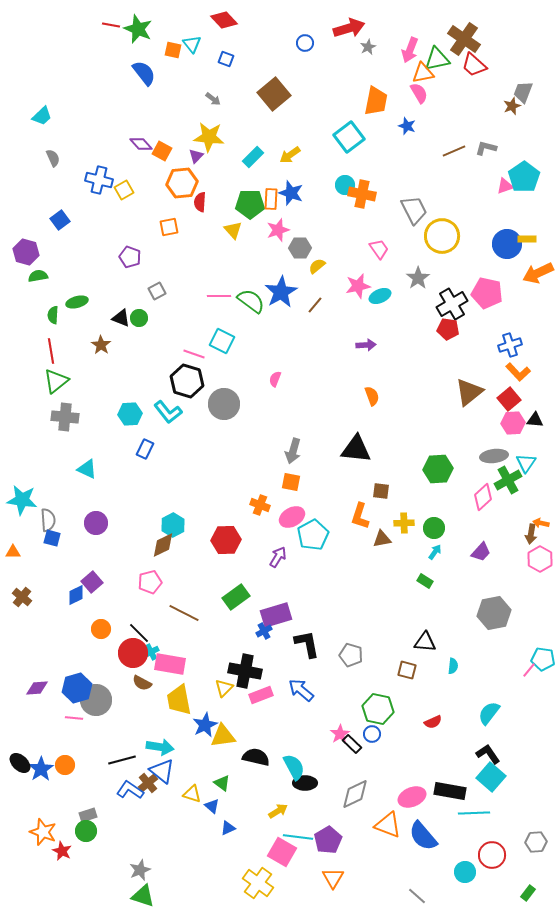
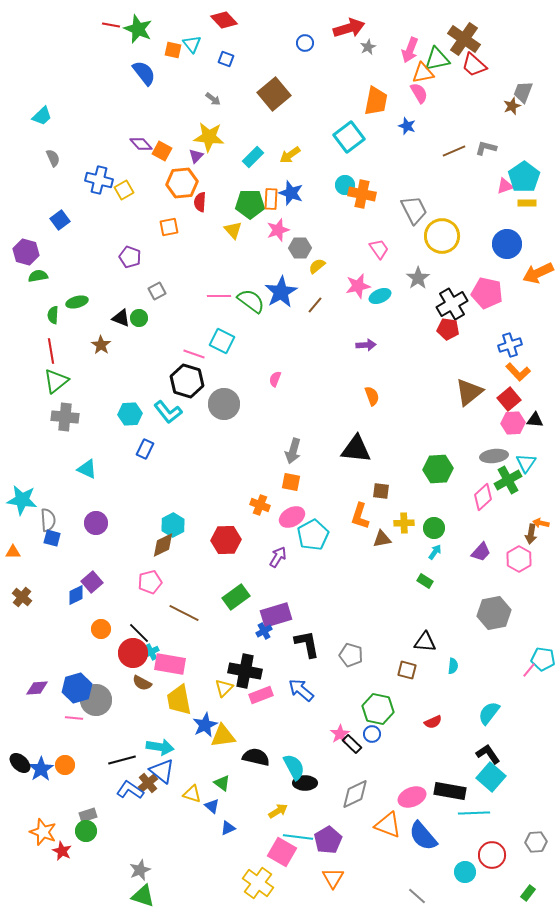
yellow rectangle at (527, 239): moved 36 px up
pink hexagon at (540, 559): moved 21 px left
